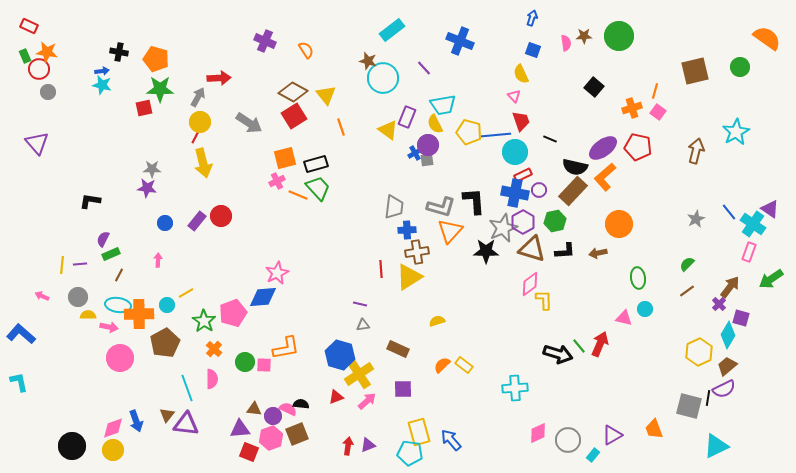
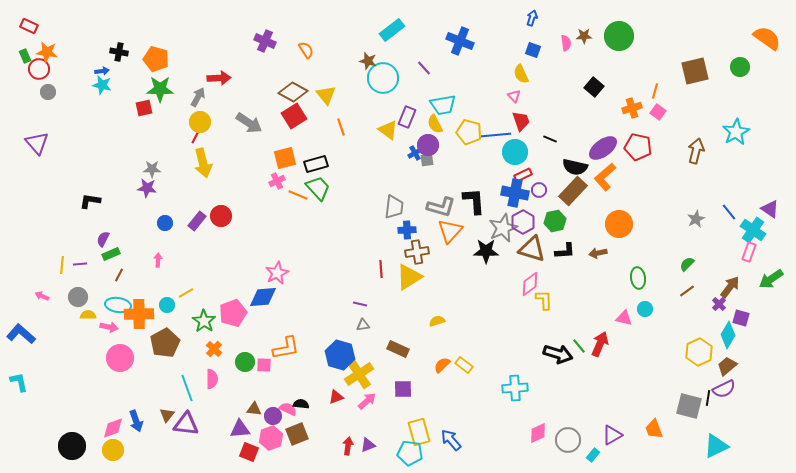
cyan cross at (753, 224): moved 6 px down
